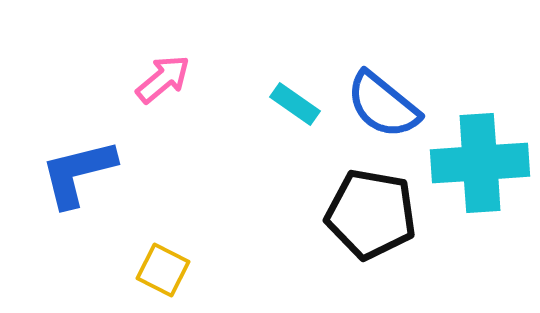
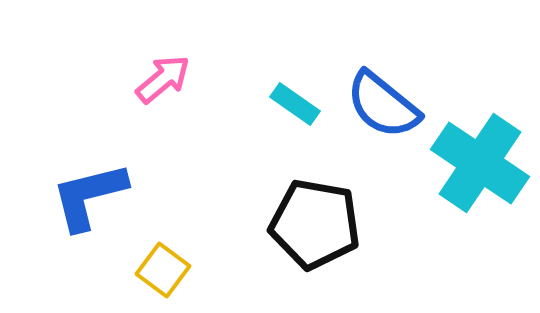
cyan cross: rotated 38 degrees clockwise
blue L-shape: moved 11 px right, 23 px down
black pentagon: moved 56 px left, 10 px down
yellow square: rotated 10 degrees clockwise
